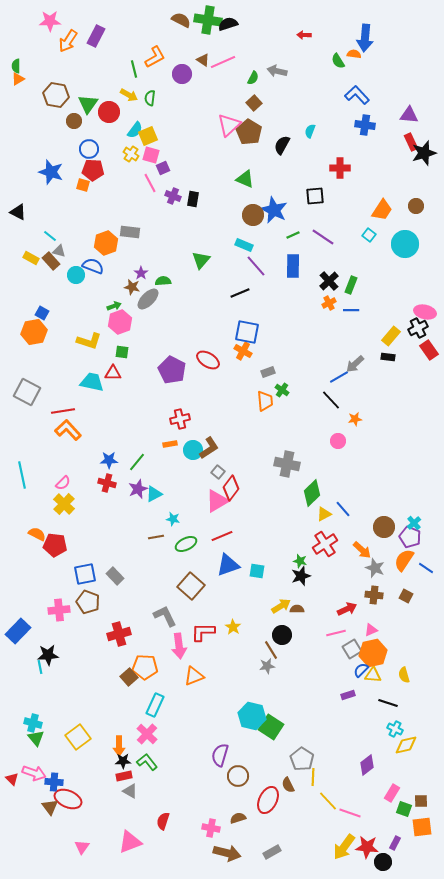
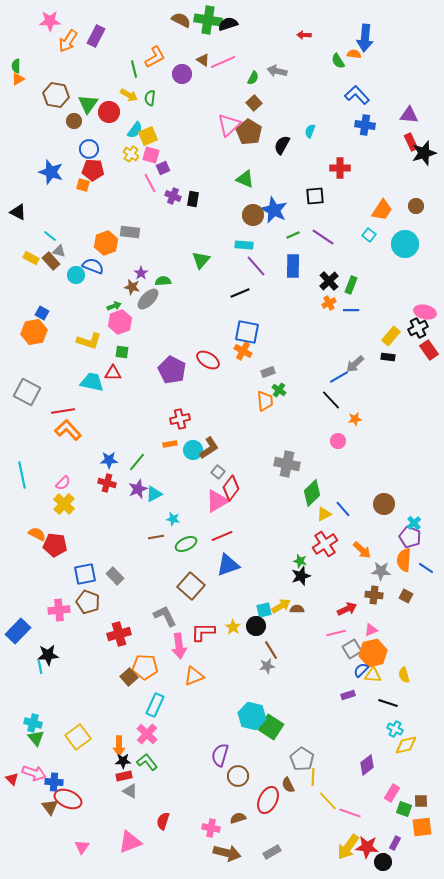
cyan rectangle at (244, 245): rotated 18 degrees counterclockwise
green cross at (282, 390): moved 3 px left
brown circle at (384, 527): moved 23 px up
orange semicircle at (404, 560): rotated 30 degrees counterclockwise
gray star at (375, 568): moved 6 px right, 3 px down; rotated 18 degrees counterclockwise
cyan square at (257, 571): moved 7 px right, 39 px down; rotated 21 degrees counterclockwise
black circle at (282, 635): moved 26 px left, 9 px up
yellow arrow at (344, 847): moved 4 px right
